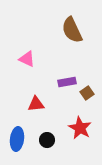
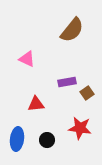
brown semicircle: rotated 116 degrees counterclockwise
red star: rotated 20 degrees counterclockwise
